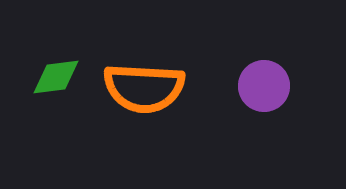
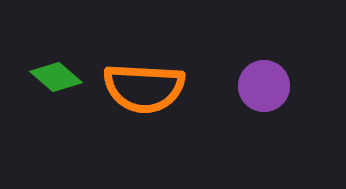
green diamond: rotated 48 degrees clockwise
